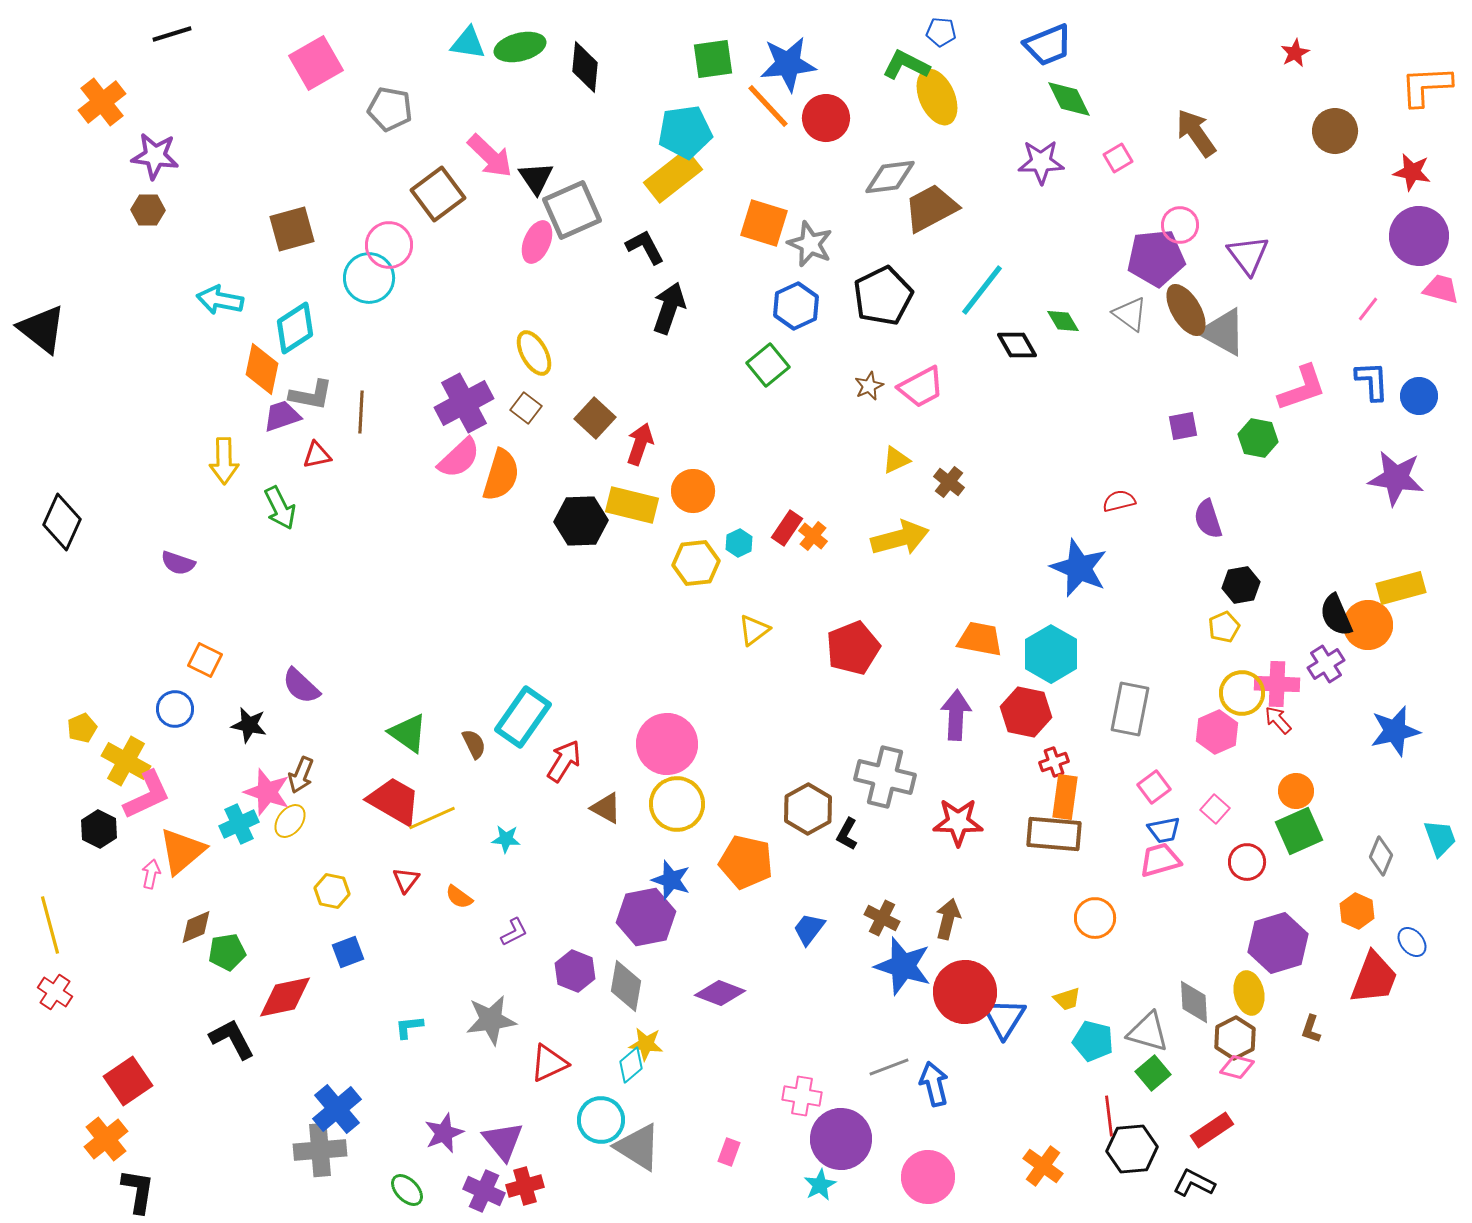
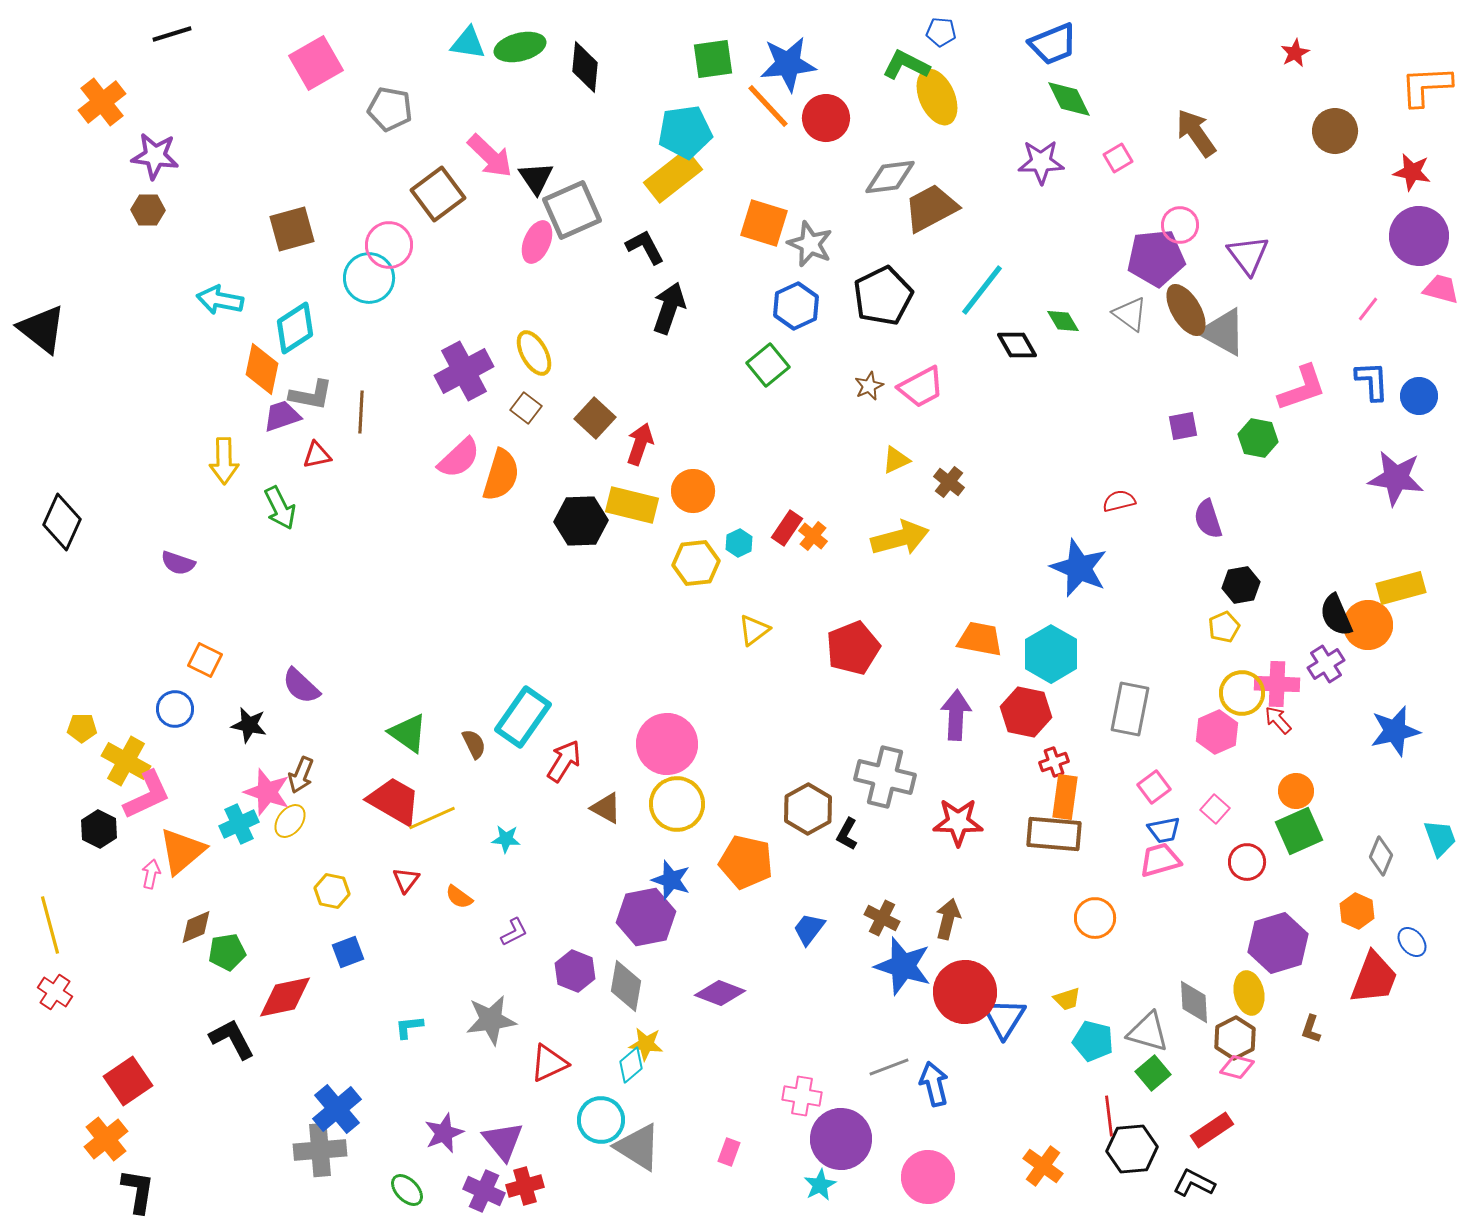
blue trapezoid at (1048, 45): moved 5 px right, 1 px up
purple cross at (464, 403): moved 32 px up
yellow pentagon at (82, 728): rotated 24 degrees clockwise
